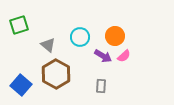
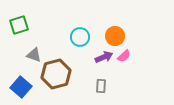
gray triangle: moved 14 px left, 10 px down; rotated 21 degrees counterclockwise
purple arrow: moved 1 px right, 1 px down; rotated 54 degrees counterclockwise
brown hexagon: rotated 16 degrees clockwise
blue square: moved 2 px down
